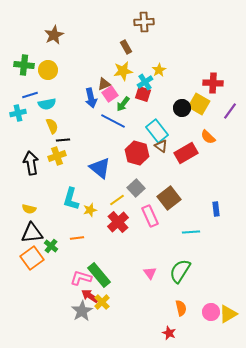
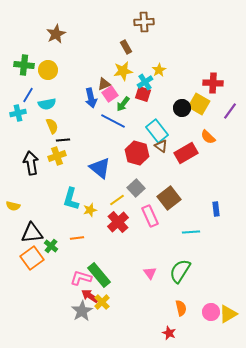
brown star at (54, 35): moved 2 px right, 1 px up
blue line at (30, 95): moved 2 px left; rotated 42 degrees counterclockwise
yellow semicircle at (29, 209): moved 16 px left, 3 px up
